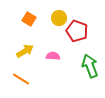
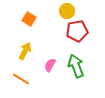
yellow circle: moved 8 px right, 7 px up
red pentagon: rotated 30 degrees counterclockwise
yellow arrow: rotated 30 degrees counterclockwise
pink semicircle: moved 3 px left, 9 px down; rotated 64 degrees counterclockwise
green arrow: moved 14 px left
